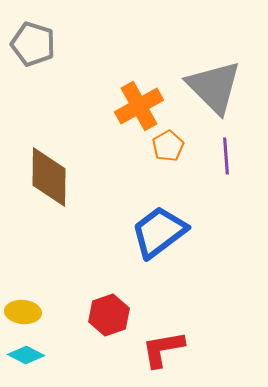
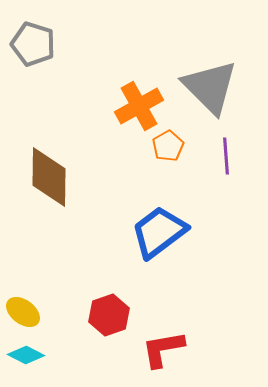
gray triangle: moved 4 px left
yellow ellipse: rotated 32 degrees clockwise
